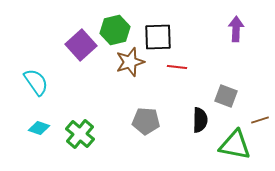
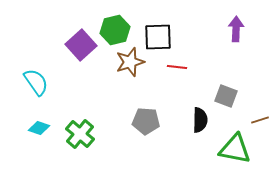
green triangle: moved 4 px down
